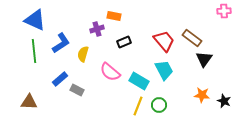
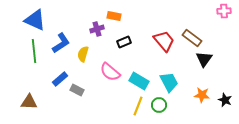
cyan trapezoid: moved 5 px right, 12 px down
black star: moved 1 px right, 1 px up
